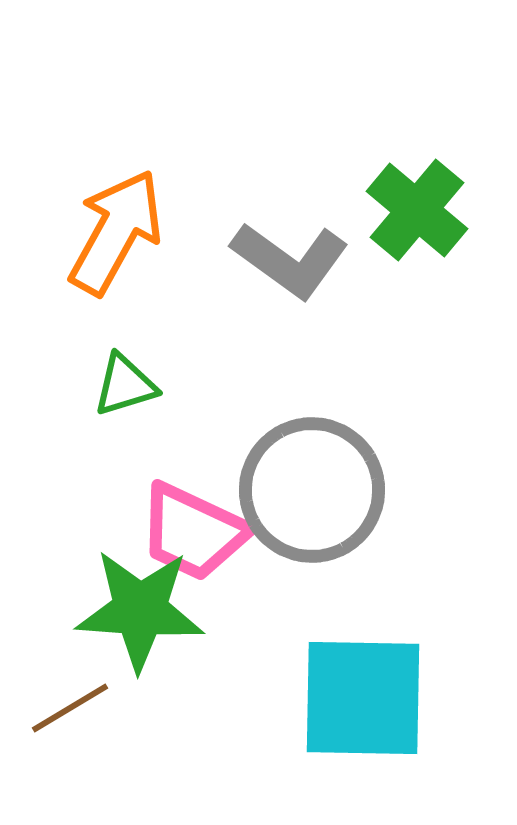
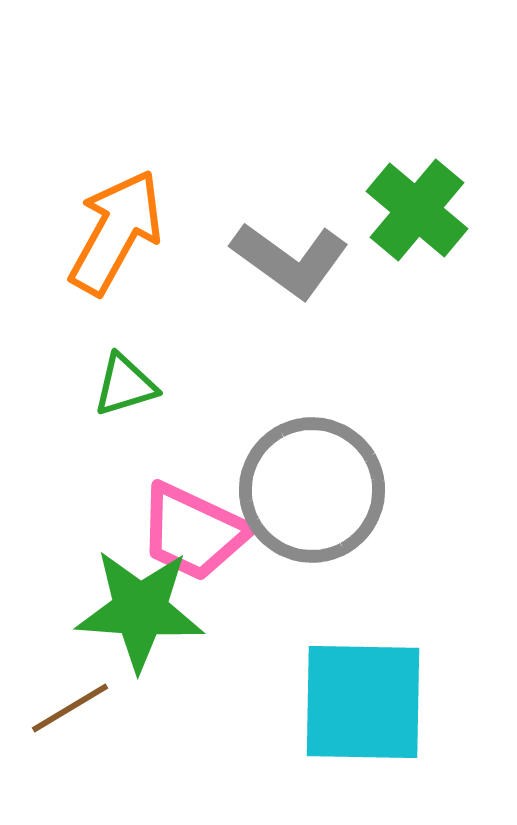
cyan square: moved 4 px down
